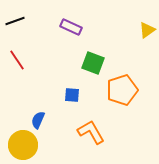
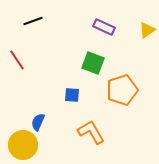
black line: moved 18 px right
purple rectangle: moved 33 px right
blue semicircle: moved 2 px down
